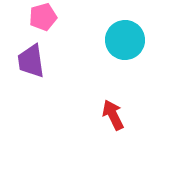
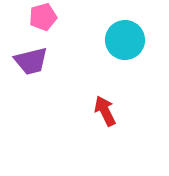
purple trapezoid: rotated 96 degrees counterclockwise
red arrow: moved 8 px left, 4 px up
